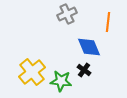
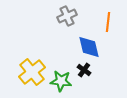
gray cross: moved 2 px down
blue diamond: rotated 10 degrees clockwise
